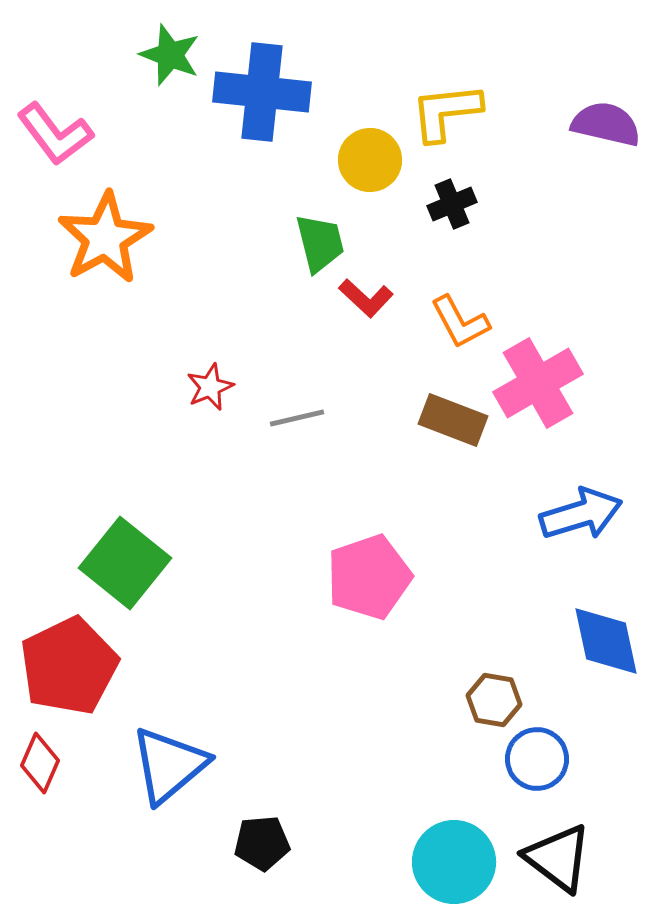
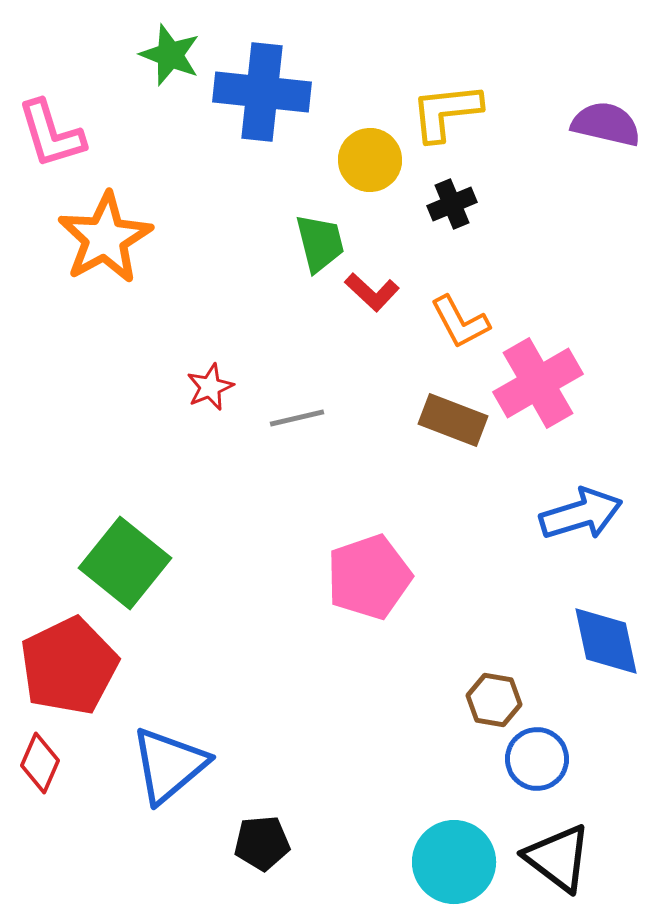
pink L-shape: moved 4 px left; rotated 20 degrees clockwise
red L-shape: moved 6 px right, 6 px up
